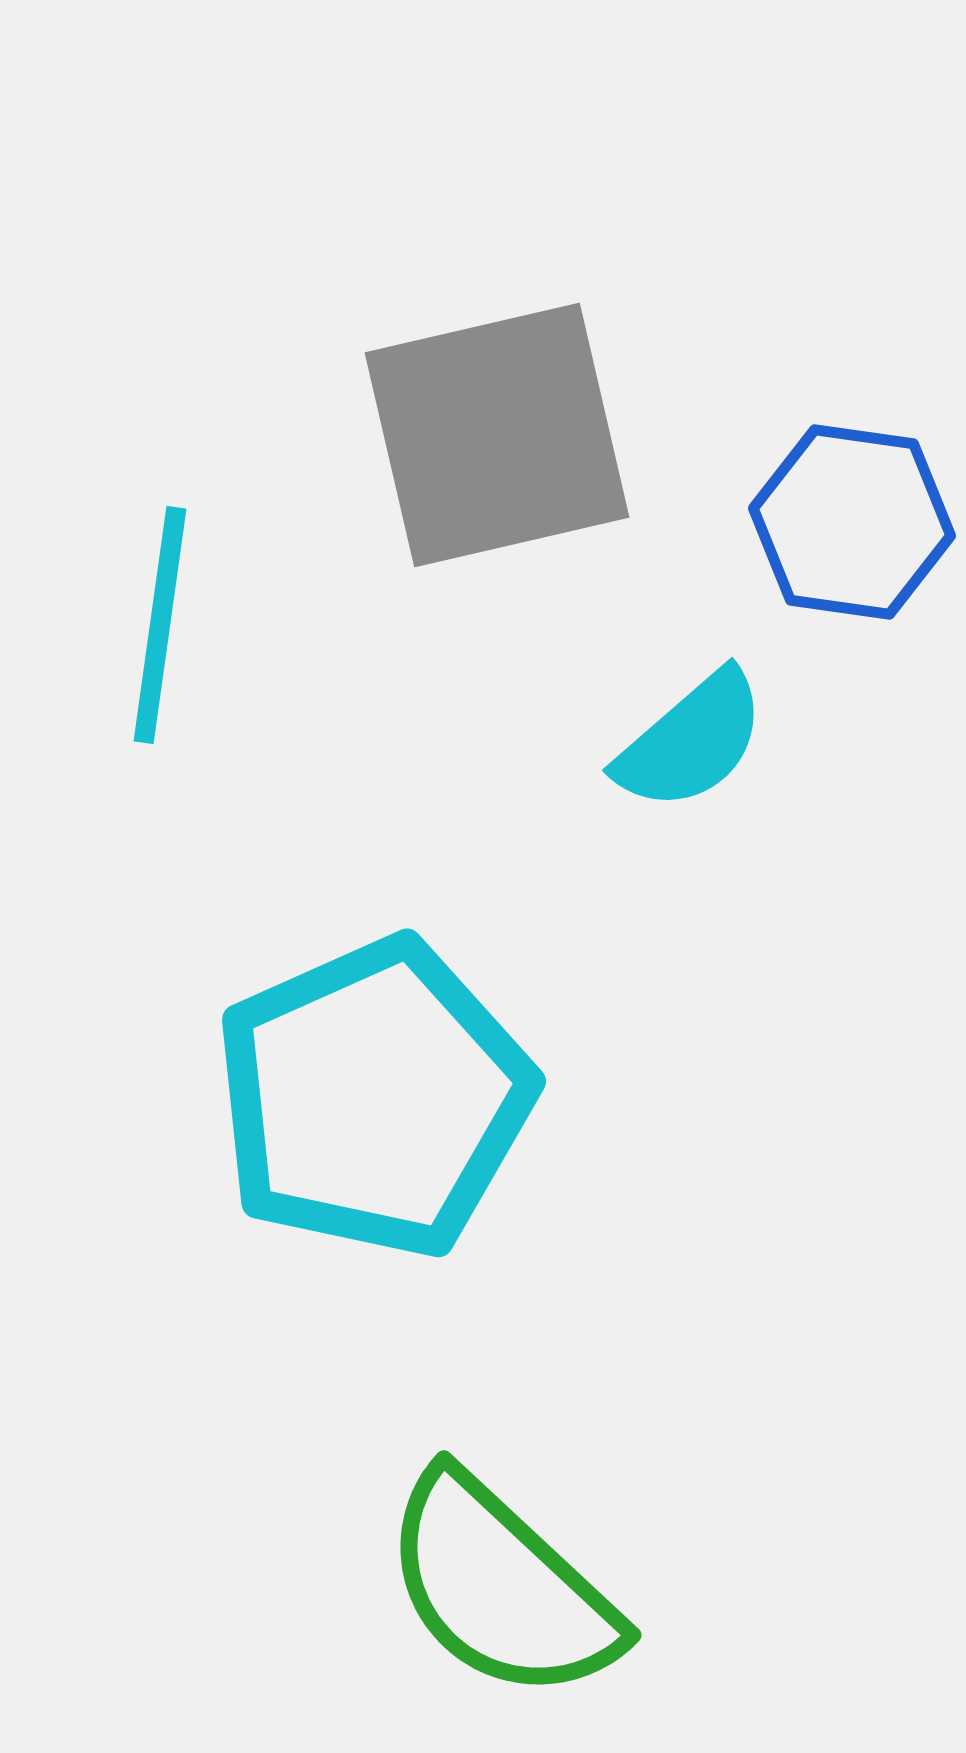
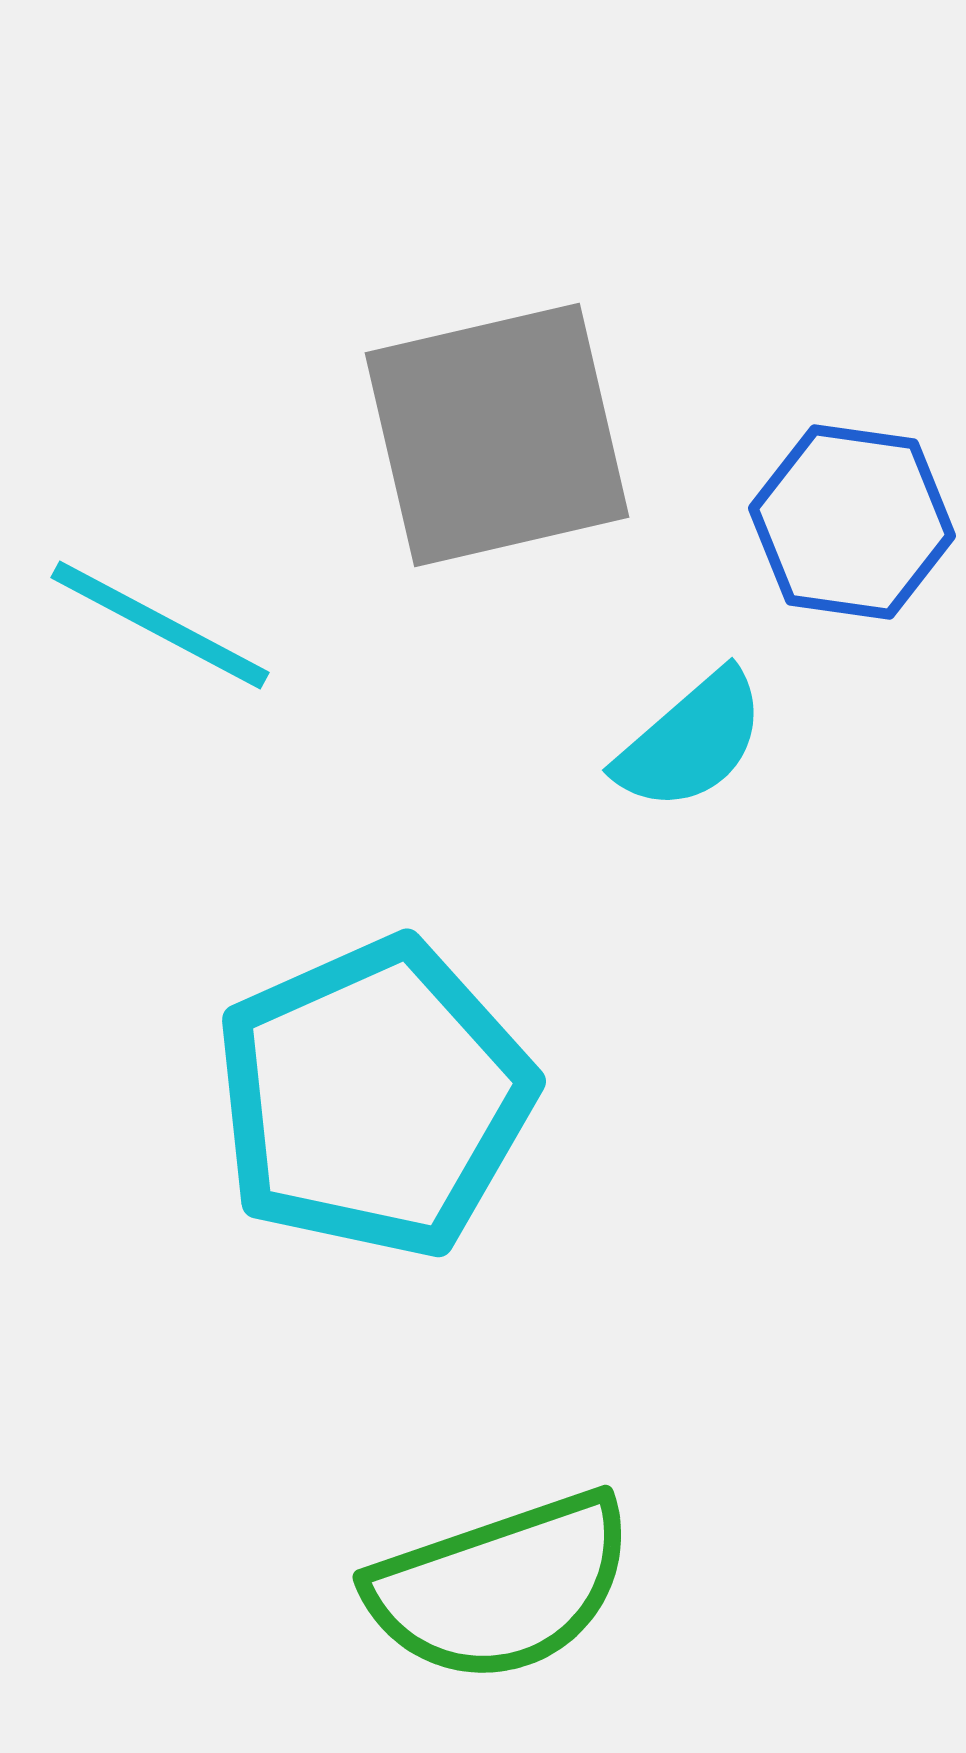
cyan line: rotated 70 degrees counterclockwise
green semicircle: rotated 62 degrees counterclockwise
